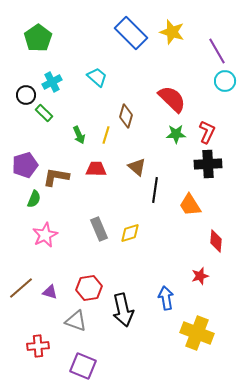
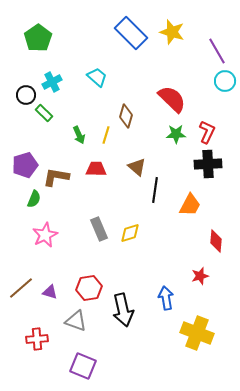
orange trapezoid: rotated 120 degrees counterclockwise
red cross: moved 1 px left, 7 px up
